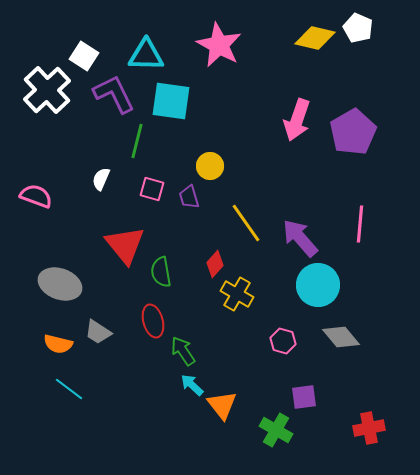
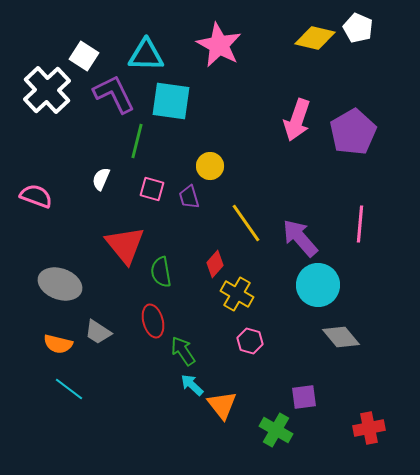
pink hexagon: moved 33 px left
